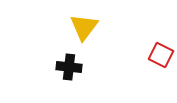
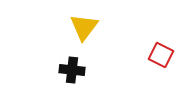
black cross: moved 3 px right, 3 px down
